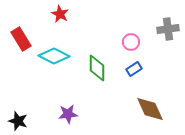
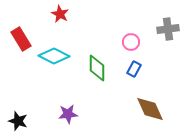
blue rectangle: rotated 28 degrees counterclockwise
